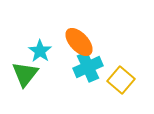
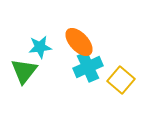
cyan star: moved 4 px up; rotated 30 degrees clockwise
green triangle: moved 1 px left, 3 px up
